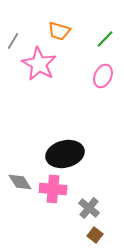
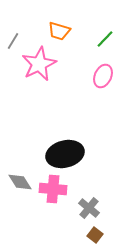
pink star: rotated 16 degrees clockwise
